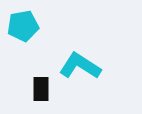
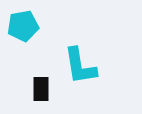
cyan L-shape: rotated 132 degrees counterclockwise
